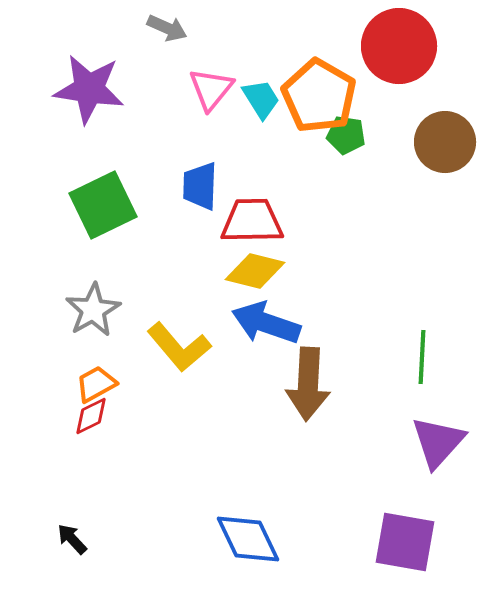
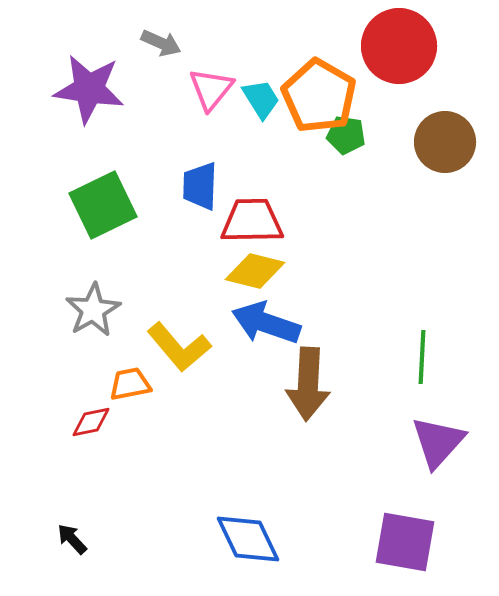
gray arrow: moved 6 px left, 15 px down
orange trapezoid: moved 34 px right; rotated 18 degrees clockwise
red diamond: moved 6 px down; rotated 15 degrees clockwise
